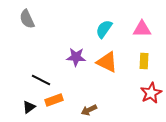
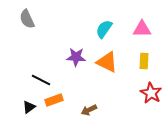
red star: rotated 15 degrees counterclockwise
